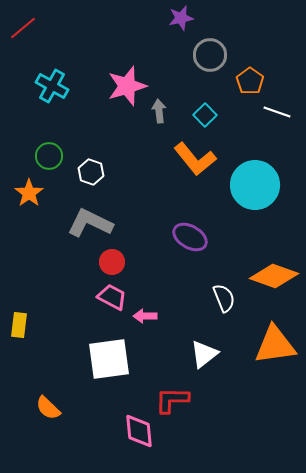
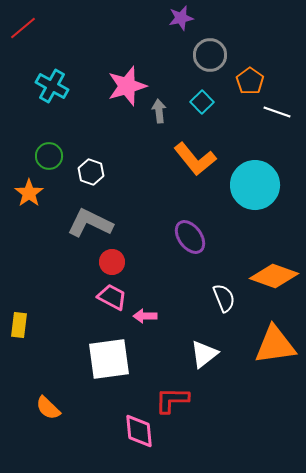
cyan square: moved 3 px left, 13 px up
purple ellipse: rotated 24 degrees clockwise
